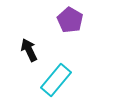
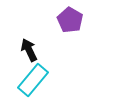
cyan rectangle: moved 23 px left
